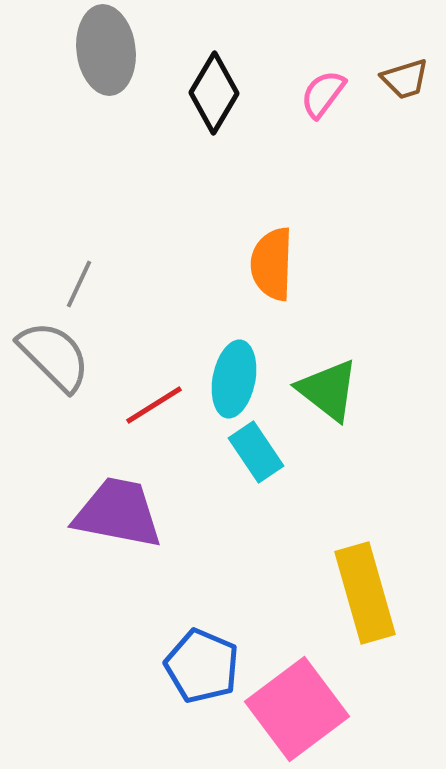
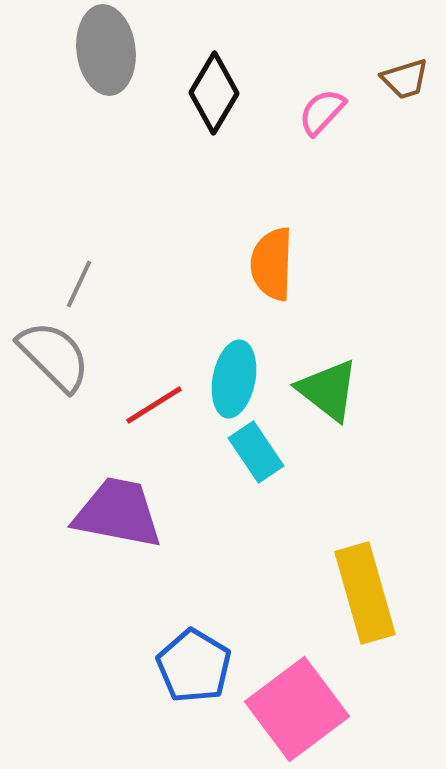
pink semicircle: moved 1 px left, 18 px down; rotated 6 degrees clockwise
blue pentagon: moved 8 px left; rotated 8 degrees clockwise
